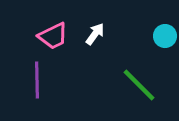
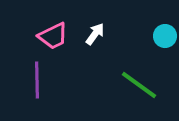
green line: rotated 9 degrees counterclockwise
